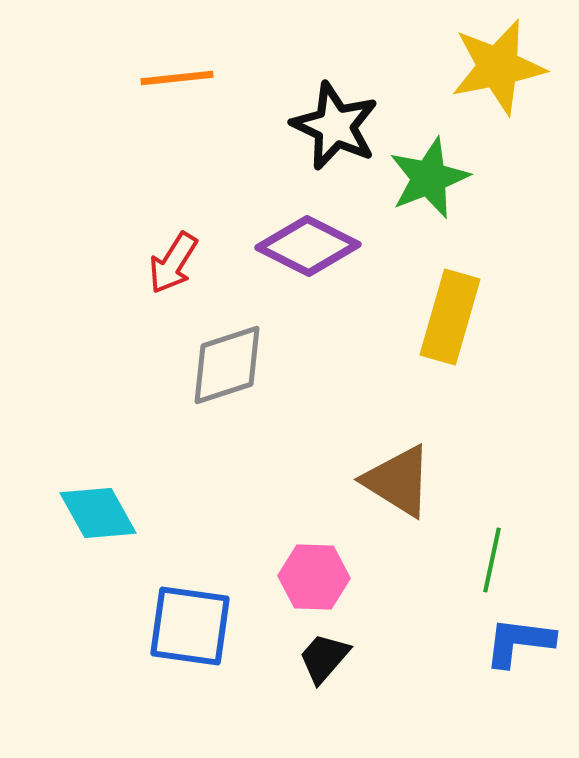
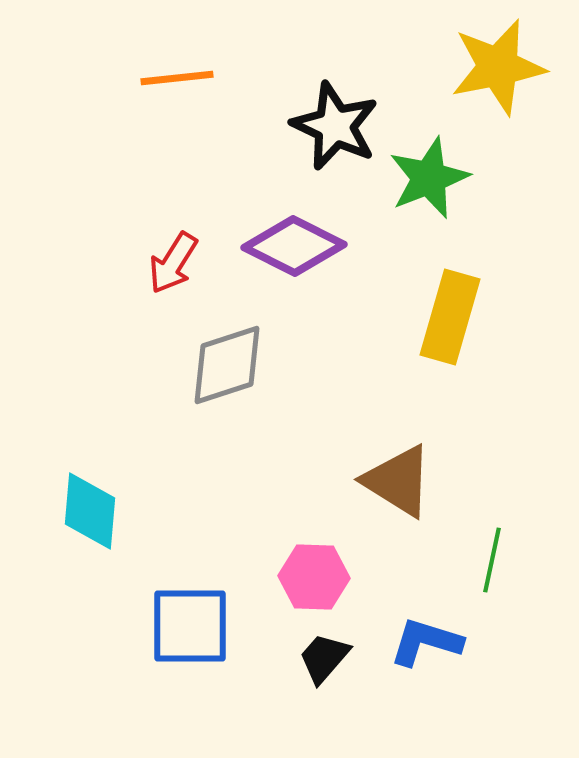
purple diamond: moved 14 px left
cyan diamond: moved 8 px left, 2 px up; rotated 34 degrees clockwise
blue square: rotated 8 degrees counterclockwise
blue L-shape: moved 93 px left; rotated 10 degrees clockwise
